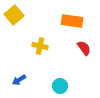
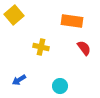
yellow cross: moved 1 px right, 1 px down
